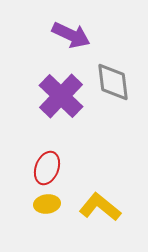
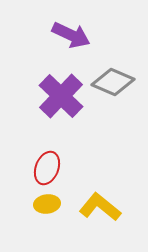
gray diamond: rotated 60 degrees counterclockwise
